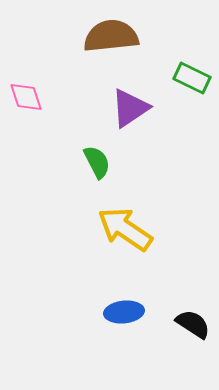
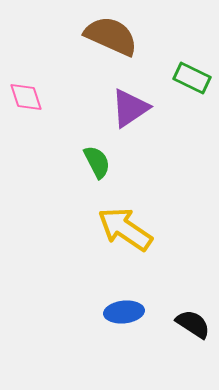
brown semicircle: rotated 30 degrees clockwise
